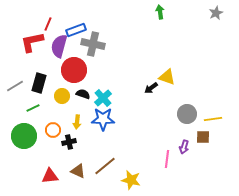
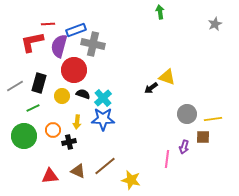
gray star: moved 1 px left, 11 px down
red line: rotated 64 degrees clockwise
